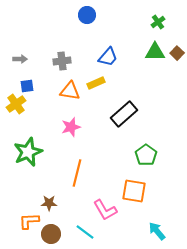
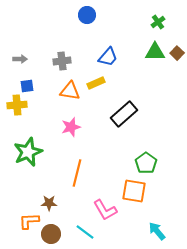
yellow cross: moved 1 px right, 1 px down; rotated 30 degrees clockwise
green pentagon: moved 8 px down
